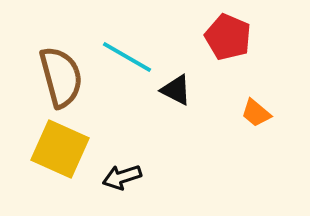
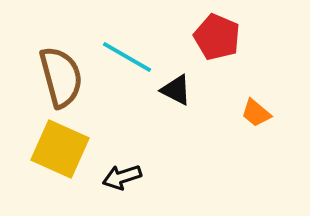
red pentagon: moved 11 px left
